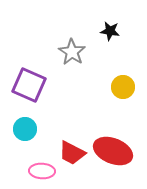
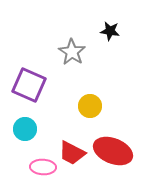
yellow circle: moved 33 px left, 19 px down
pink ellipse: moved 1 px right, 4 px up
